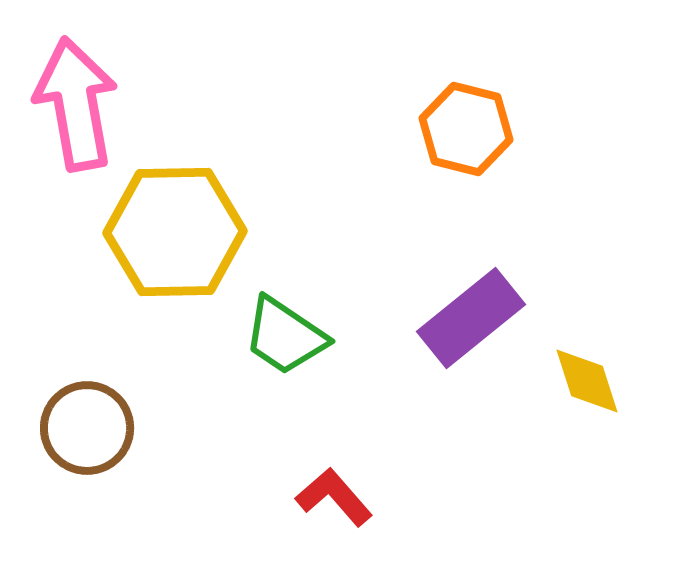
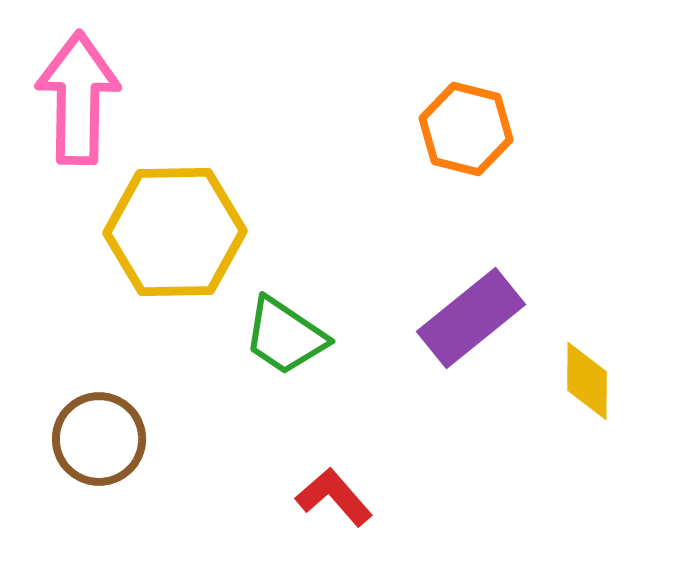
pink arrow: moved 2 px right, 6 px up; rotated 11 degrees clockwise
yellow diamond: rotated 18 degrees clockwise
brown circle: moved 12 px right, 11 px down
